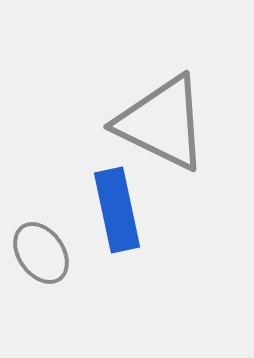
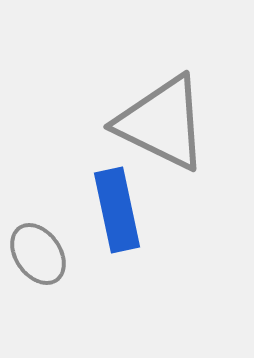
gray ellipse: moved 3 px left, 1 px down
